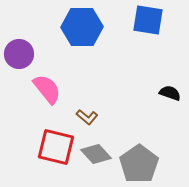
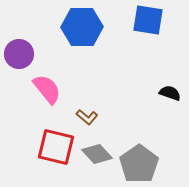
gray diamond: moved 1 px right
